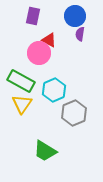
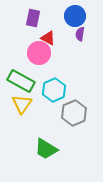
purple rectangle: moved 2 px down
red triangle: moved 1 px left, 2 px up
green trapezoid: moved 1 px right, 2 px up
